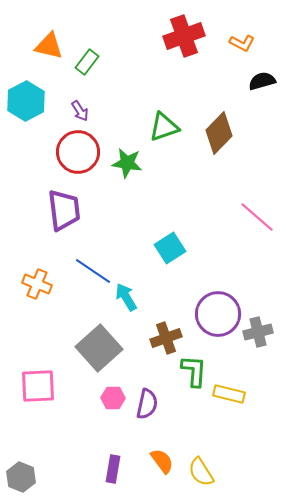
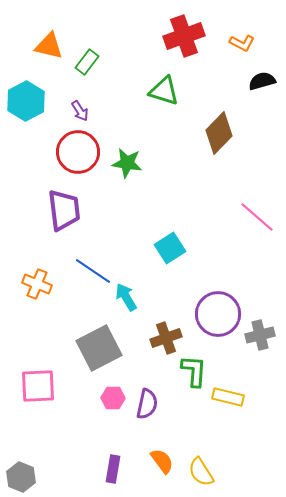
green triangle: moved 36 px up; rotated 36 degrees clockwise
gray cross: moved 2 px right, 3 px down
gray square: rotated 15 degrees clockwise
yellow rectangle: moved 1 px left, 3 px down
